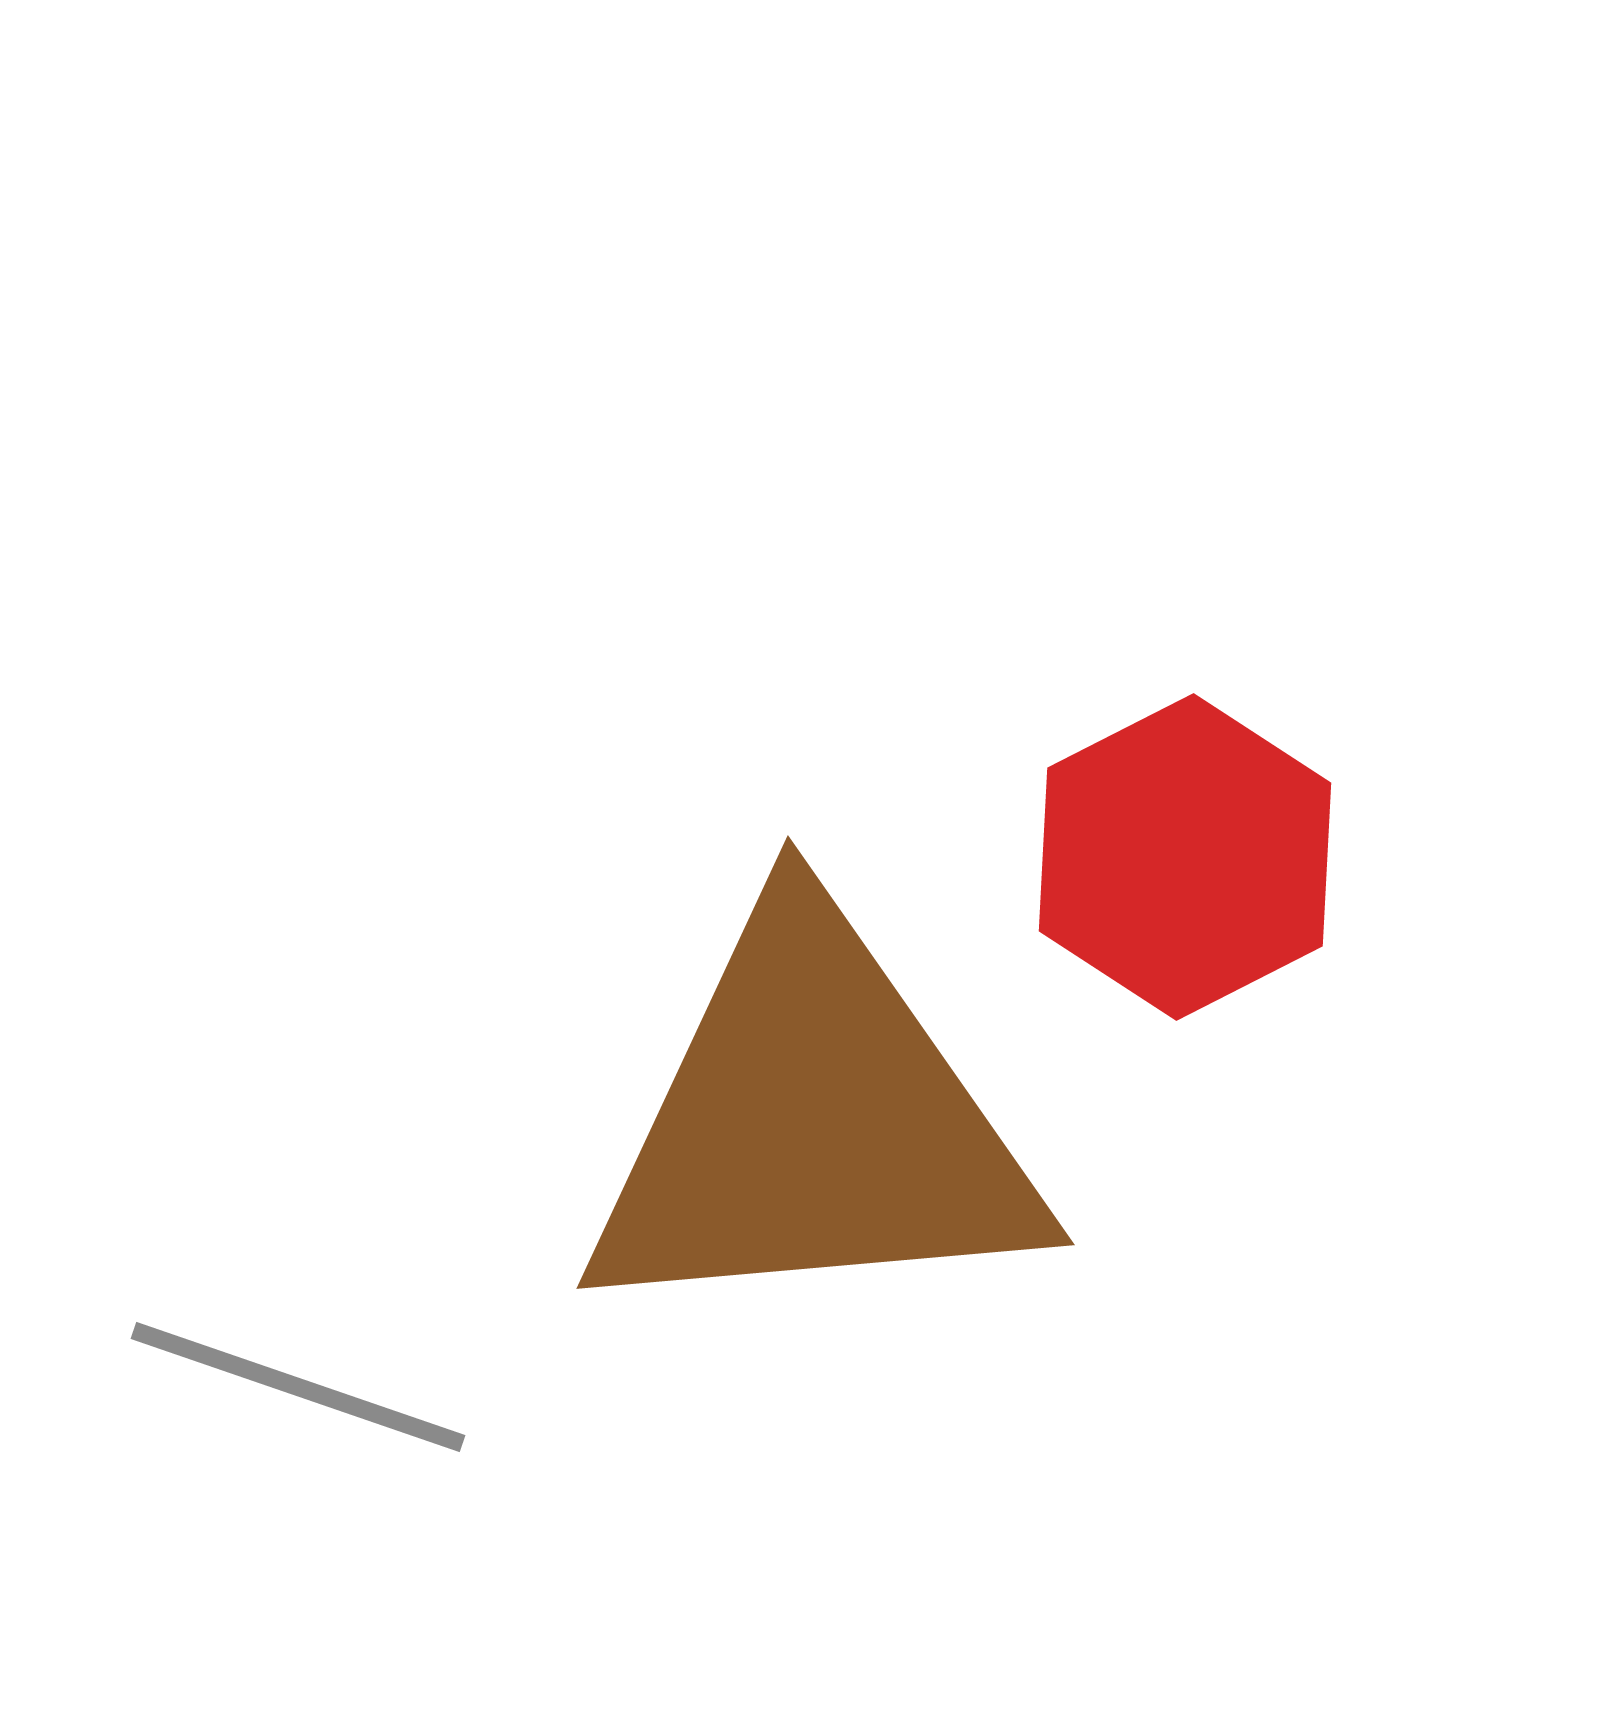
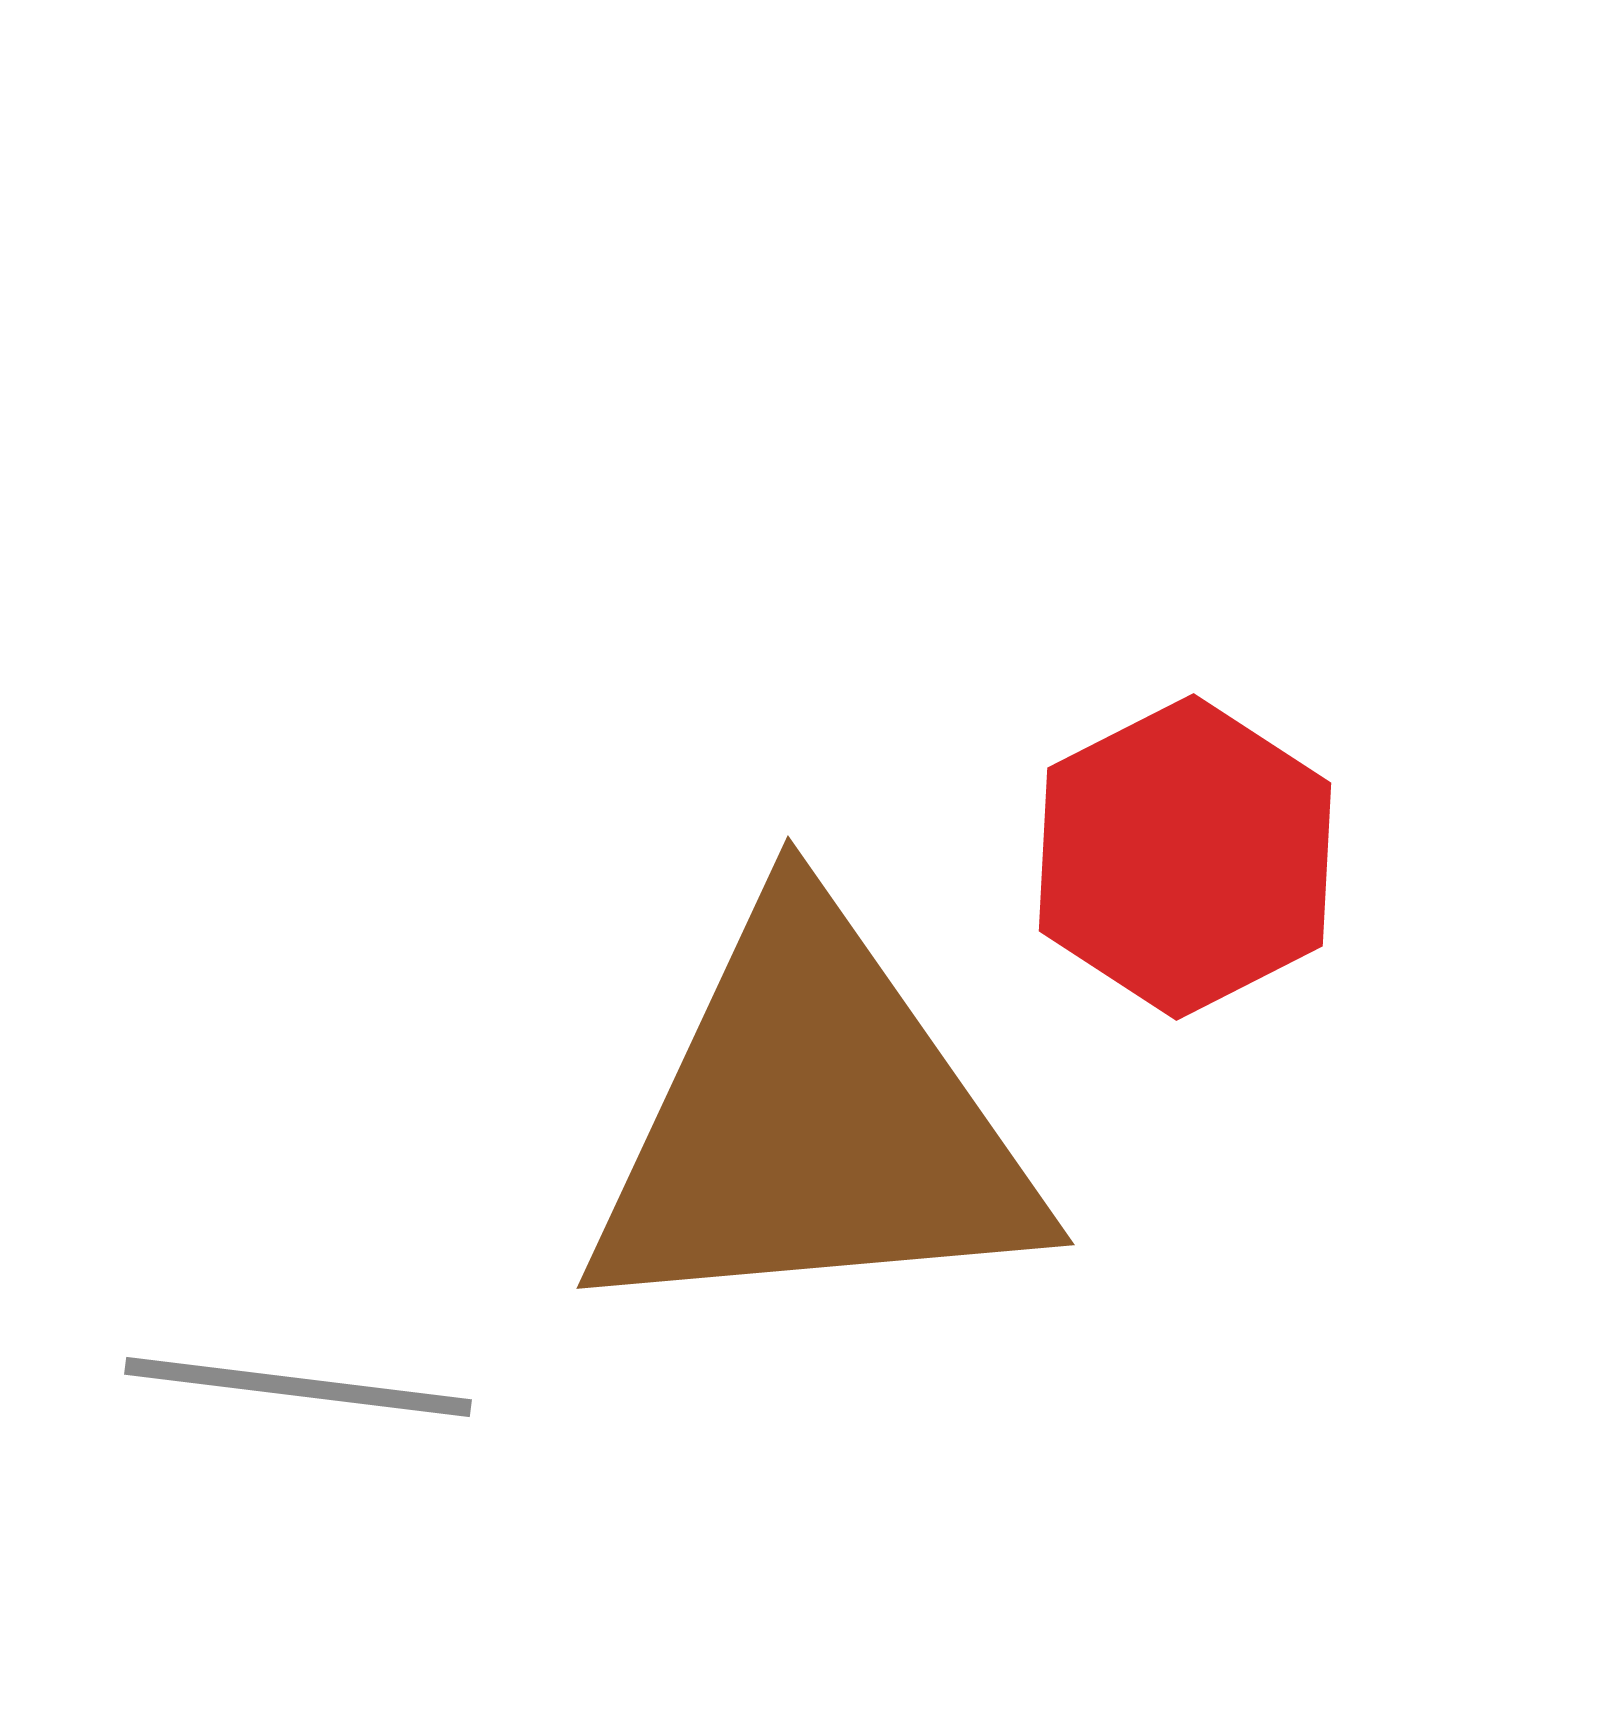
gray line: rotated 12 degrees counterclockwise
